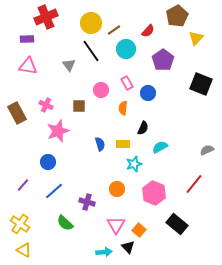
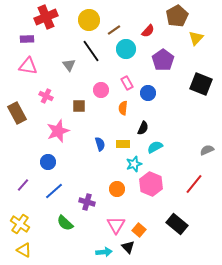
yellow circle at (91, 23): moved 2 px left, 3 px up
pink cross at (46, 105): moved 9 px up
cyan semicircle at (160, 147): moved 5 px left
pink hexagon at (154, 193): moved 3 px left, 9 px up
